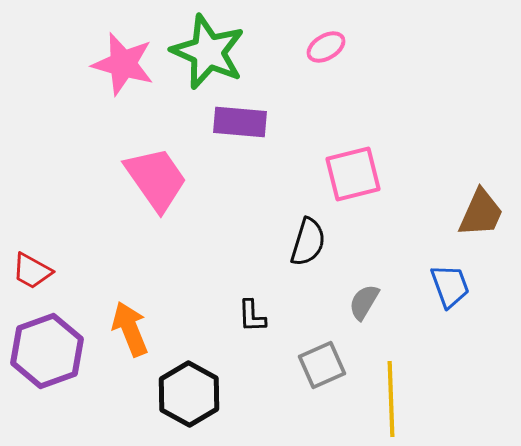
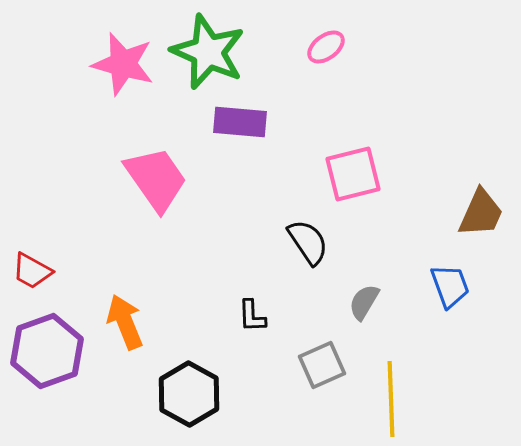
pink ellipse: rotated 6 degrees counterclockwise
black semicircle: rotated 51 degrees counterclockwise
orange arrow: moved 5 px left, 7 px up
